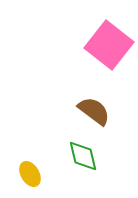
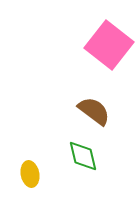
yellow ellipse: rotated 20 degrees clockwise
